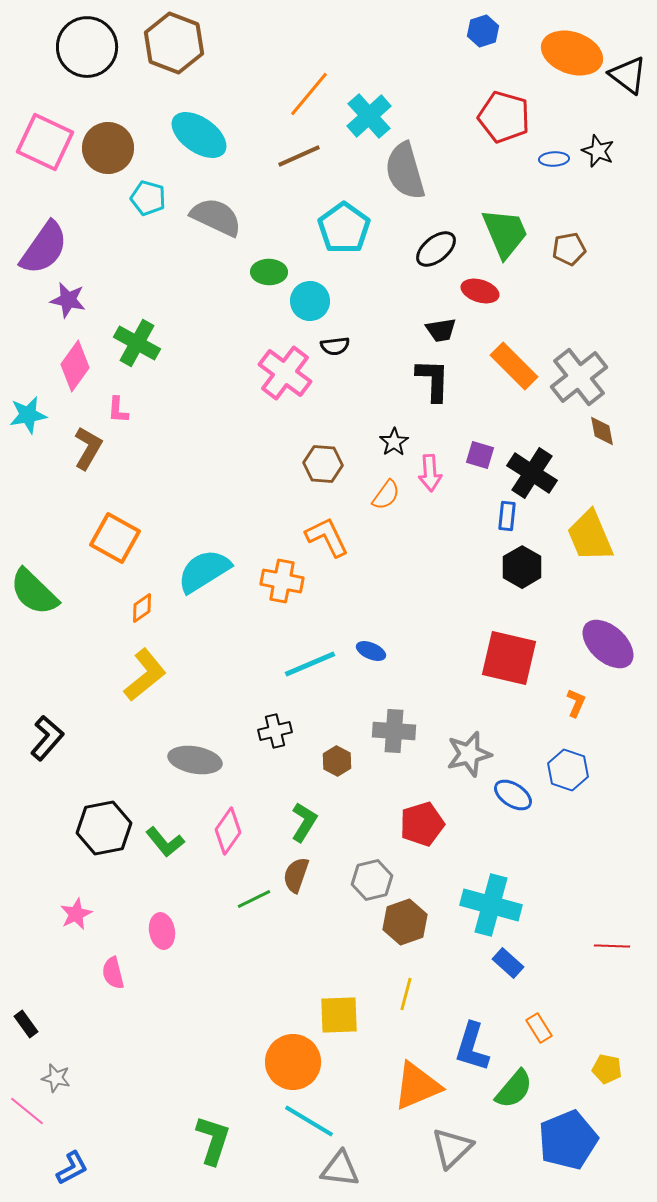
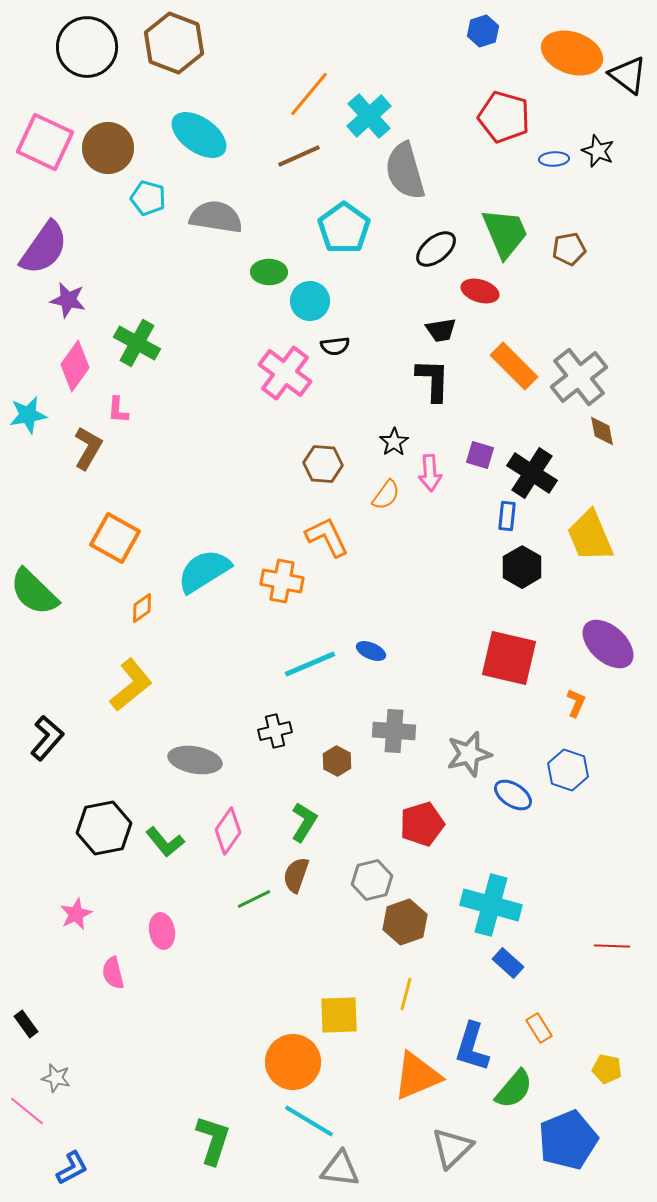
gray semicircle at (216, 217): rotated 16 degrees counterclockwise
yellow L-shape at (145, 675): moved 14 px left, 10 px down
orange triangle at (417, 1086): moved 10 px up
